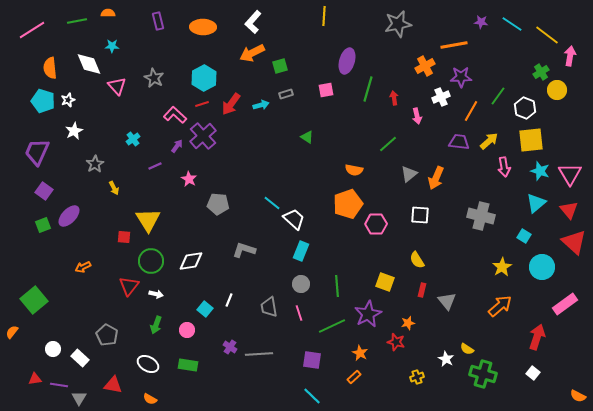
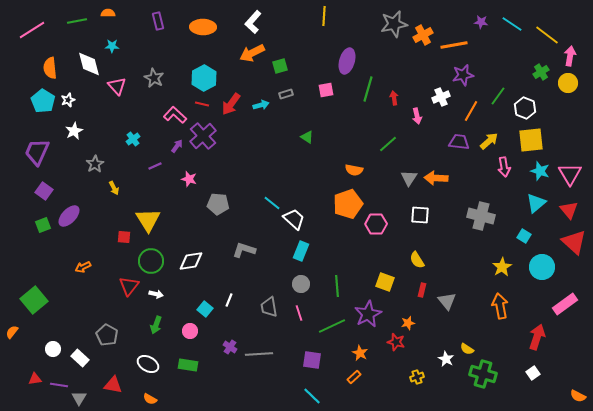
gray star at (398, 24): moved 4 px left
white diamond at (89, 64): rotated 8 degrees clockwise
orange cross at (425, 66): moved 2 px left, 31 px up
purple star at (461, 77): moved 2 px right, 2 px up; rotated 10 degrees counterclockwise
yellow circle at (557, 90): moved 11 px right, 7 px up
cyan pentagon at (43, 101): rotated 15 degrees clockwise
red line at (202, 104): rotated 32 degrees clockwise
gray triangle at (409, 174): moved 4 px down; rotated 18 degrees counterclockwise
orange arrow at (436, 178): rotated 70 degrees clockwise
pink star at (189, 179): rotated 14 degrees counterclockwise
orange arrow at (500, 306): rotated 60 degrees counterclockwise
pink circle at (187, 330): moved 3 px right, 1 px down
white square at (533, 373): rotated 16 degrees clockwise
